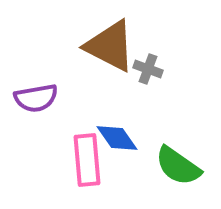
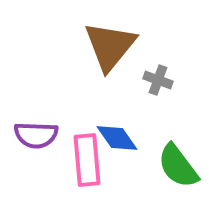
brown triangle: rotated 42 degrees clockwise
gray cross: moved 10 px right, 11 px down
purple semicircle: moved 37 px down; rotated 12 degrees clockwise
green semicircle: rotated 18 degrees clockwise
